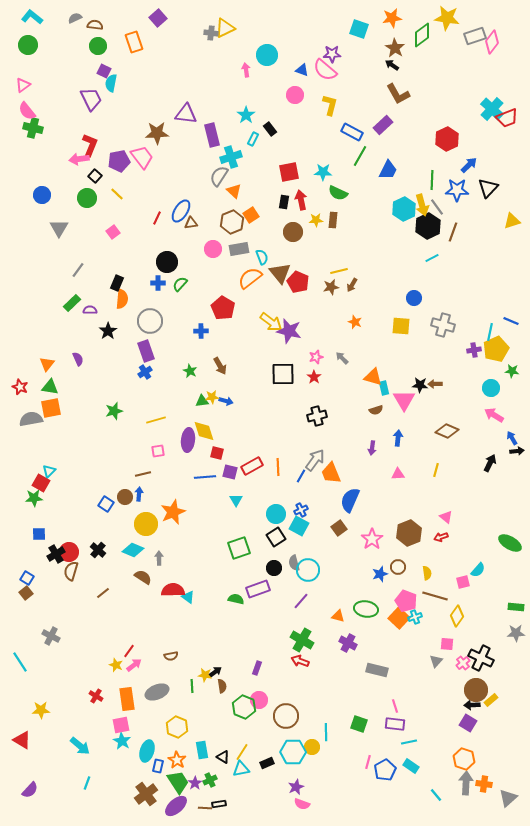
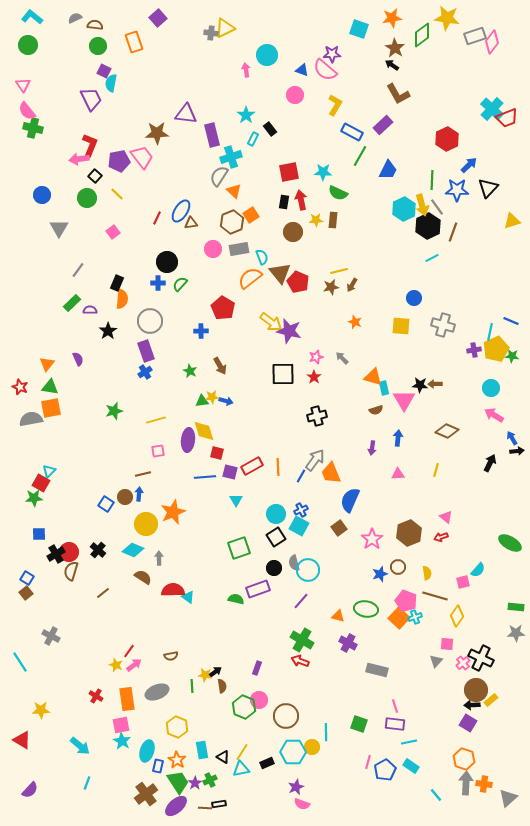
pink triangle at (23, 85): rotated 28 degrees counterclockwise
yellow L-shape at (330, 105): moved 5 px right; rotated 15 degrees clockwise
green star at (512, 371): moved 15 px up
